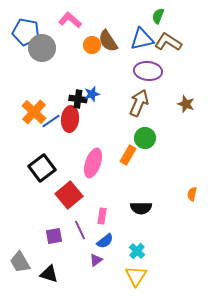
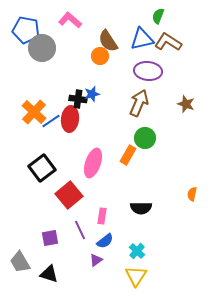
blue pentagon: moved 2 px up
orange circle: moved 8 px right, 11 px down
purple square: moved 4 px left, 2 px down
